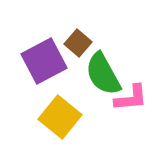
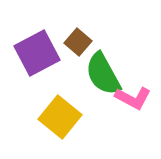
brown square: moved 1 px up
purple square: moved 7 px left, 8 px up
pink L-shape: moved 2 px right; rotated 33 degrees clockwise
